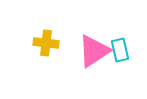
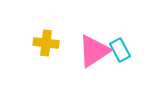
cyan rectangle: rotated 15 degrees counterclockwise
